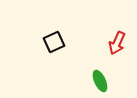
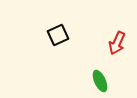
black square: moved 4 px right, 7 px up
